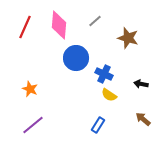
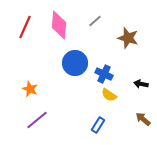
blue circle: moved 1 px left, 5 px down
purple line: moved 4 px right, 5 px up
